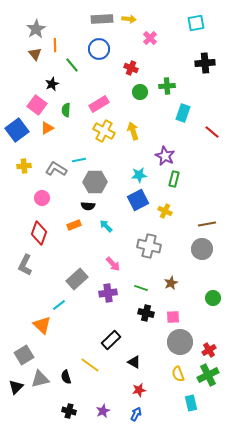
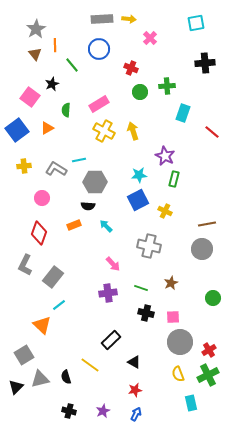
pink square at (37, 105): moved 7 px left, 8 px up
gray rectangle at (77, 279): moved 24 px left, 2 px up; rotated 10 degrees counterclockwise
red star at (139, 390): moved 4 px left
